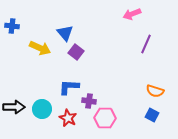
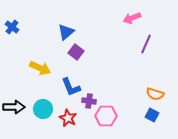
pink arrow: moved 4 px down
blue cross: moved 1 px down; rotated 32 degrees clockwise
blue triangle: moved 1 px right, 1 px up; rotated 30 degrees clockwise
yellow arrow: moved 20 px down
blue L-shape: moved 2 px right; rotated 115 degrees counterclockwise
orange semicircle: moved 3 px down
cyan circle: moved 1 px right
pink hexagon: moved 1 px right, 2 px up
